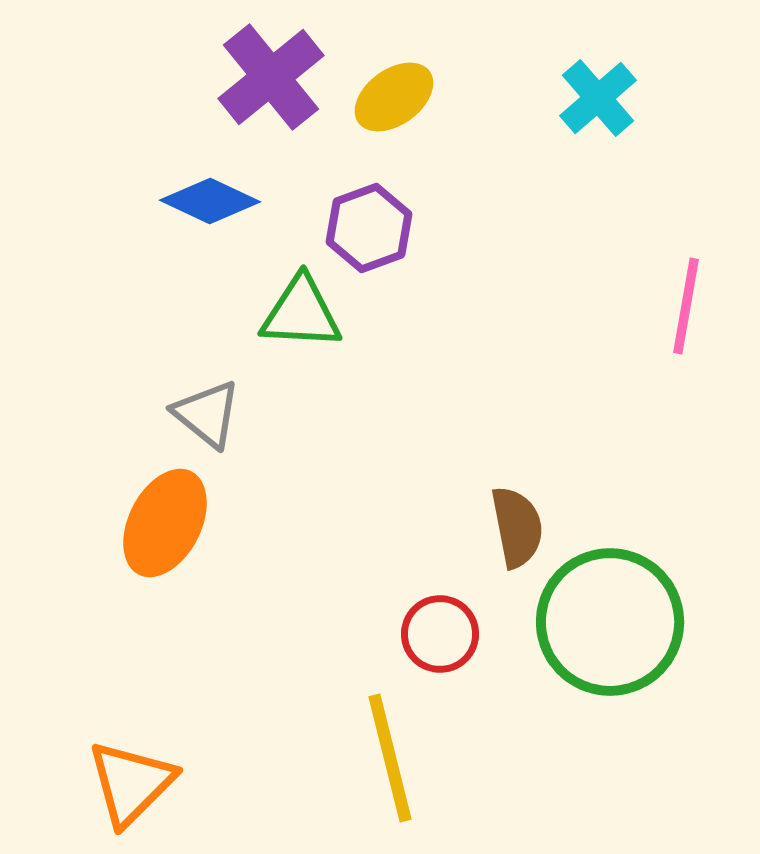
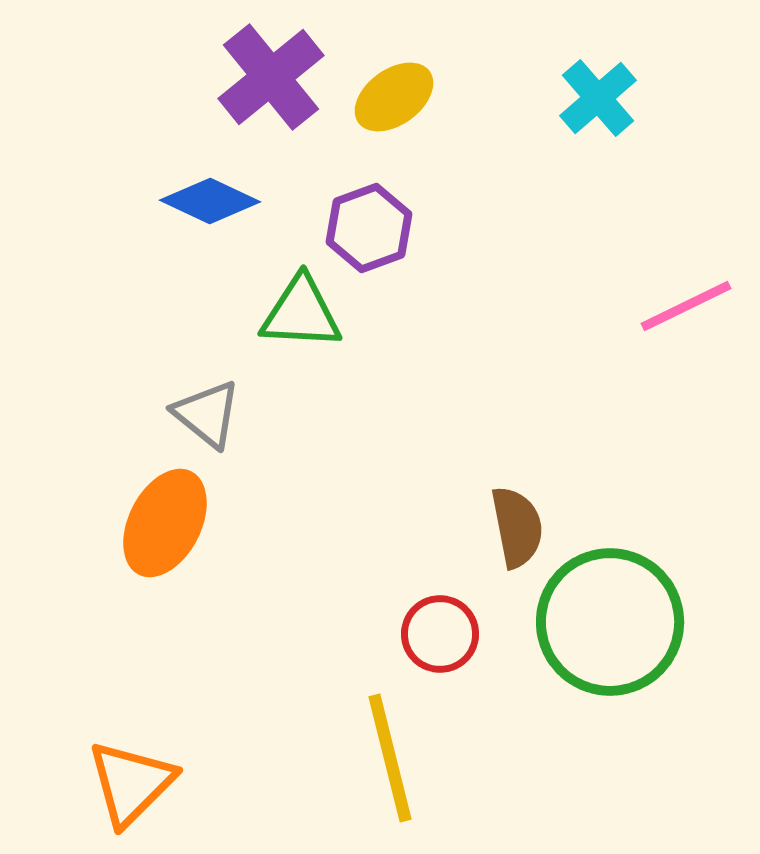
pink line: rotated 54 degrees clockwise
